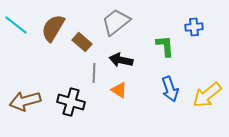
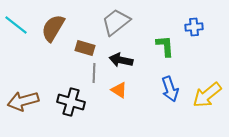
brown rectangle: moved 3 px right, 6 px down; rotated 24 degrees counterclockwise
brown arrow: moved 2 px left
